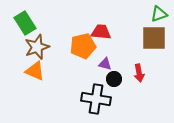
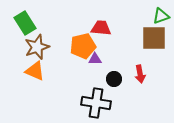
green triangle: moved 2 px right, 2 px down
red trapezoid: moved 4 px up
purple triangle: moved 10 px left, 5 px up; rotated 16 degrees counterclockwise
red arrow: moved 1 px right, 1 px down
black cross: moved 4 px down
